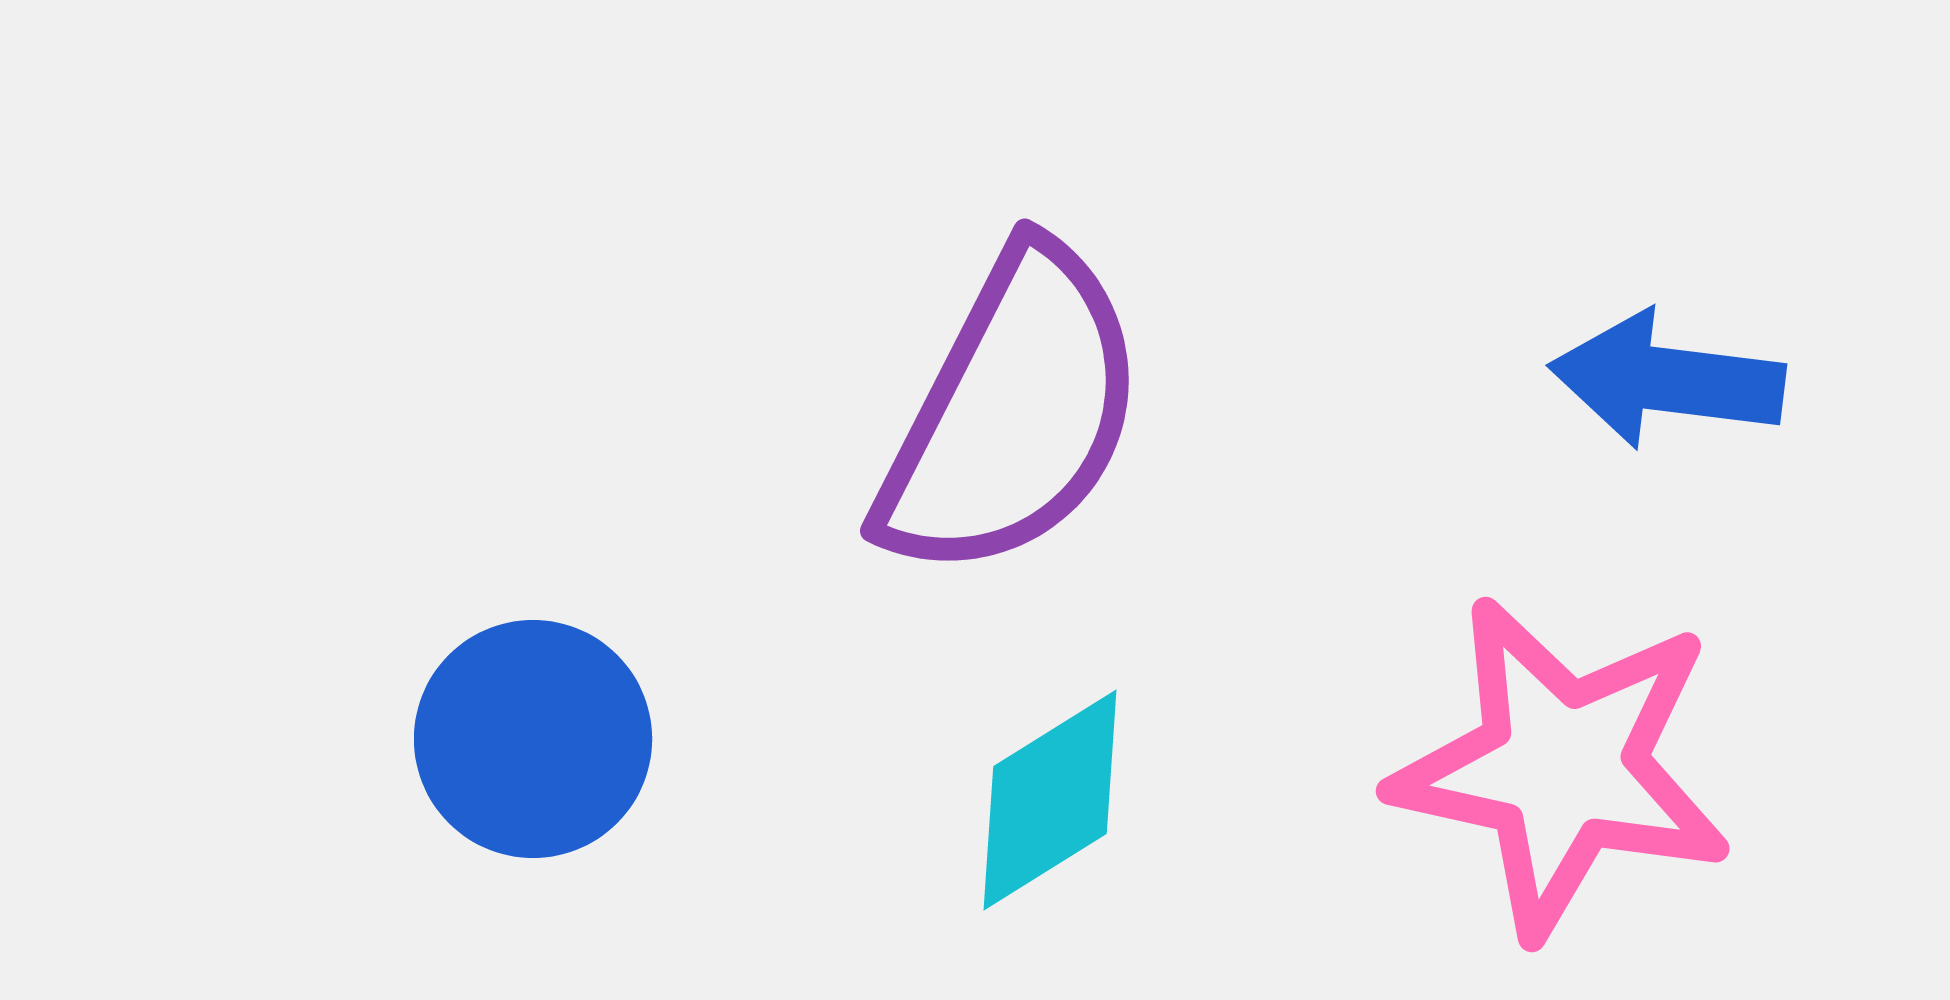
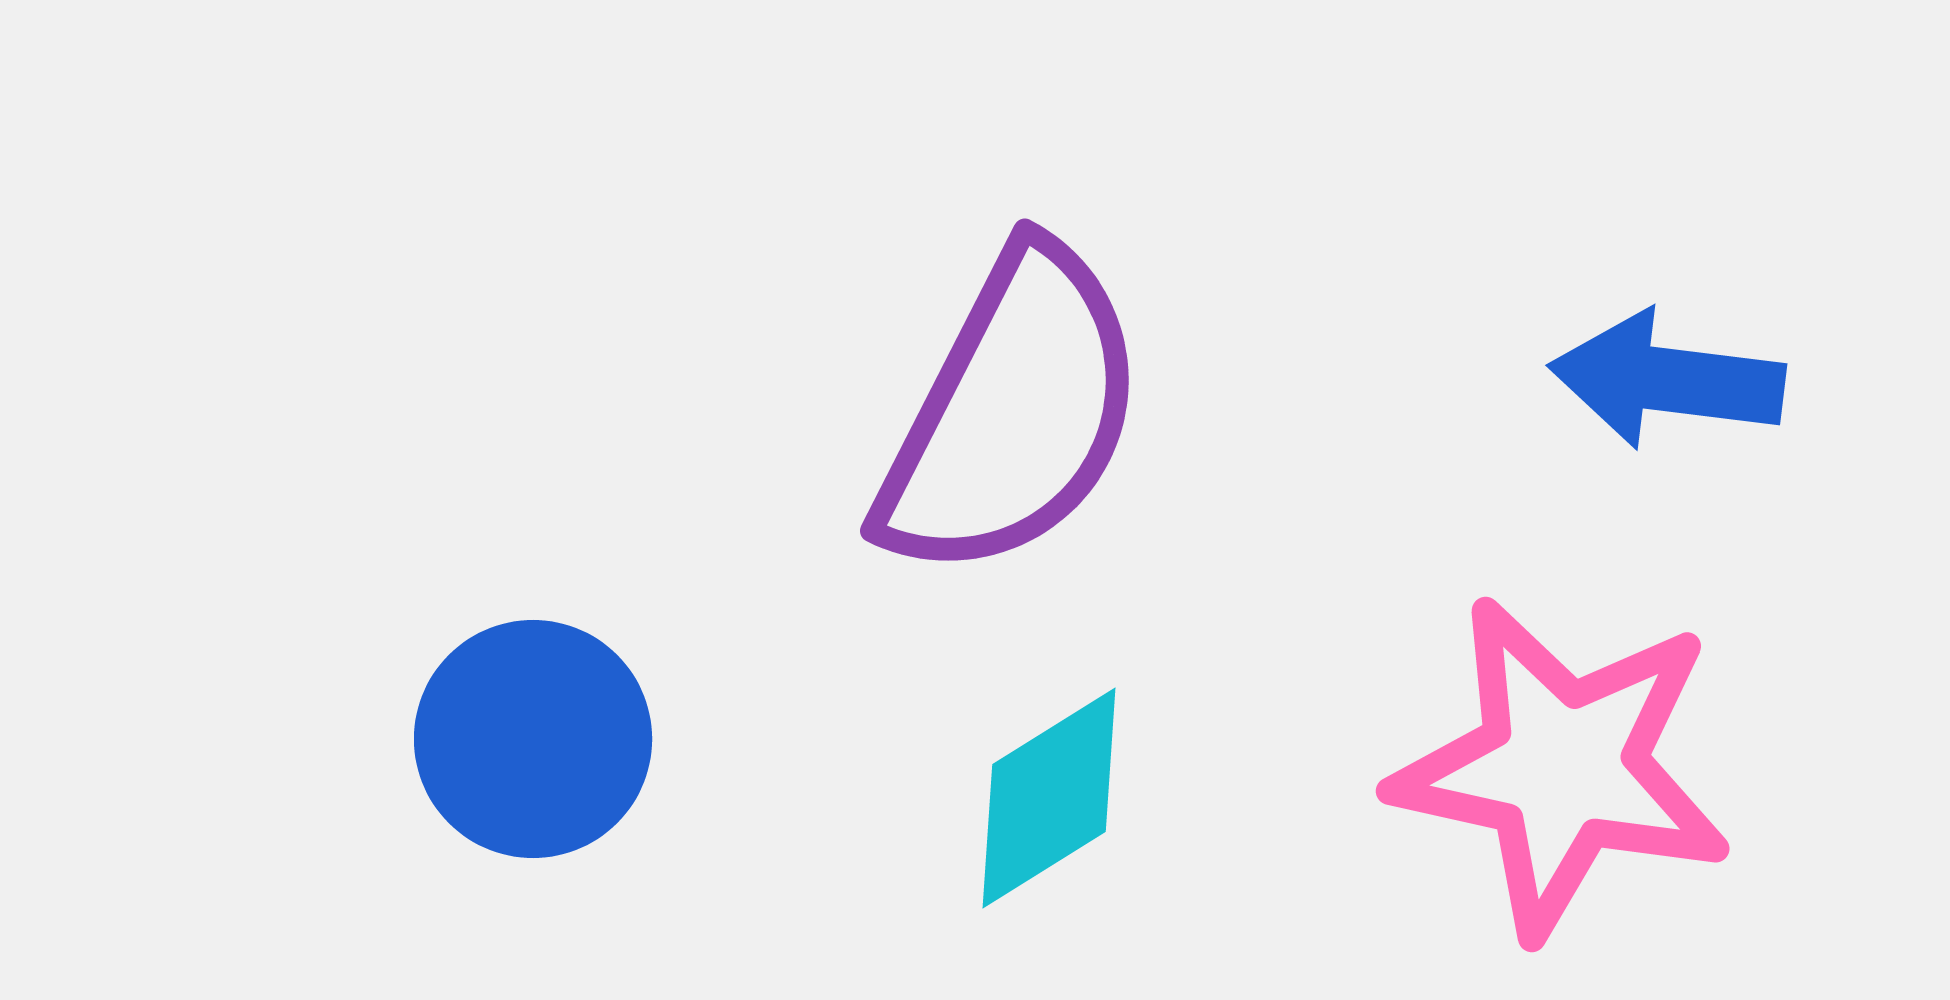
cyan diamond: moved 1 px left, 2 px up
